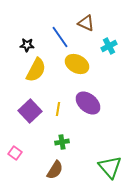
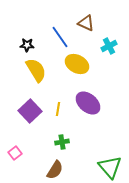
yellow semicircle: rotated 60 degrees counterclockwise
pink square: rotated 16 degrees clockwise
